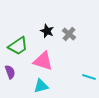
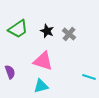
green trapezoid: moved 17 px up
